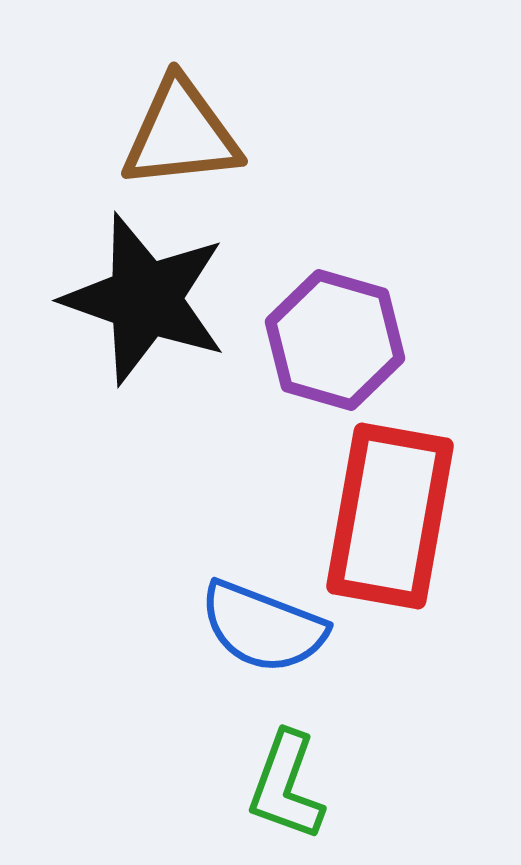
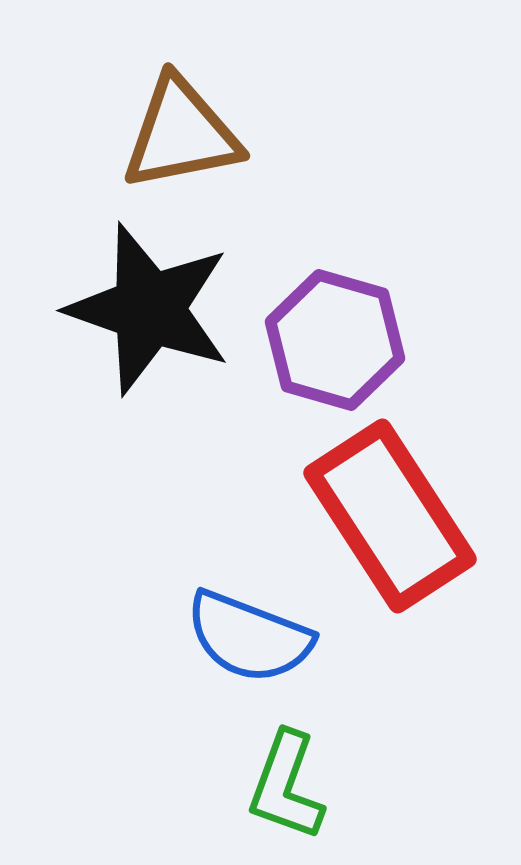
brown triangle: rotated 5 degrees counterclockwise
black star: moved 4 px right, 10 px down
red rectangle: rotated 43 degrees counterclockwise
blue semicircle: moved 14 px left, 10 px down
